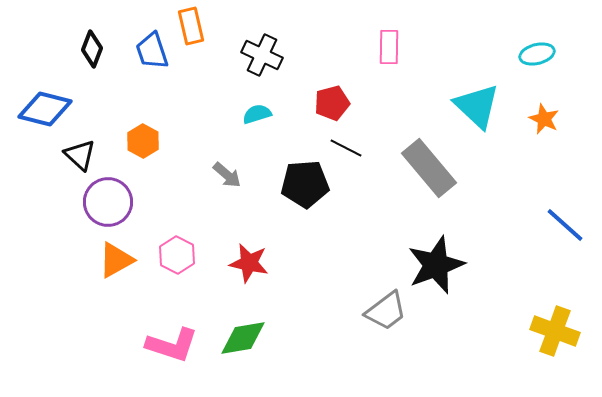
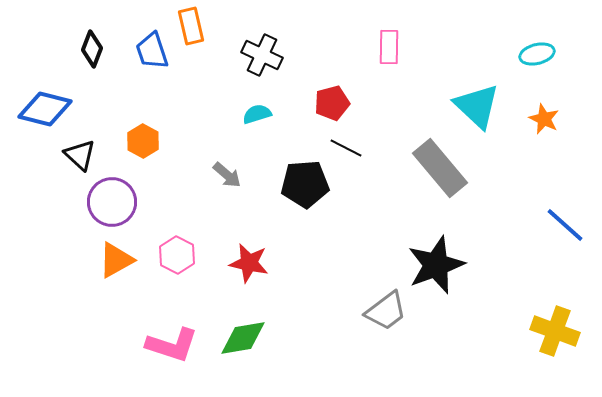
gray rectangle: moved 11 px right
purple circle: moved 4 px right
